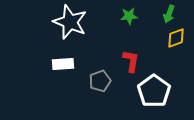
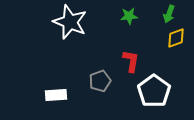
white rectangle: moved 7 px left, 31 px down
